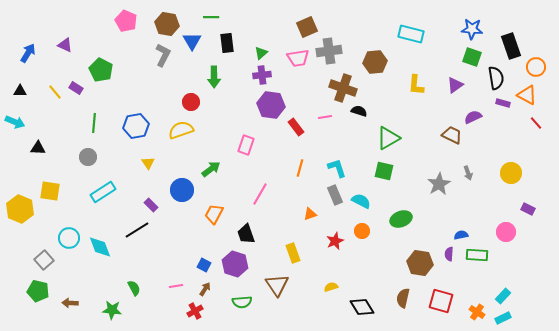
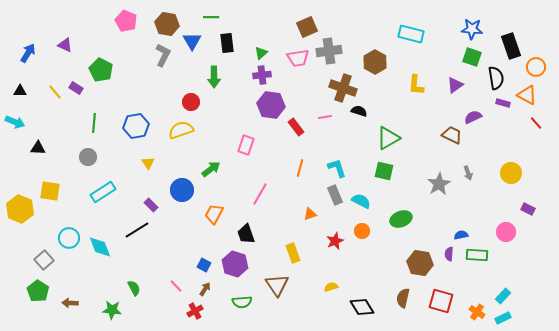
brown hexagon at (375, 62): rotated 25 degrees counterclockwise
pink line at (176, 286): rotated 56 degrees clockwise
green pentagon at (38, 291): rotated 20 degrees clockwise
